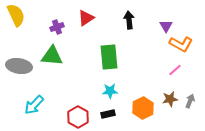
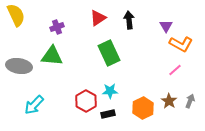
red triangle: moved 12 px right
green rectangle: moved 4 px up; rotated 20 degrees counterclockwise
brown star: moved 1 px left, 2 px down; rotated 28 degrees counterclockwise
red hexagon: moved 8 px right, 16 px up
